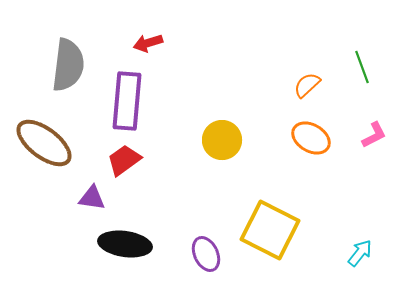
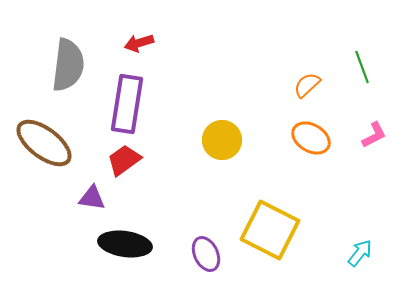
red arrow: moved 9 px left
purple rectangle: moved 3 px down; rotated 4 degrees clockwise
